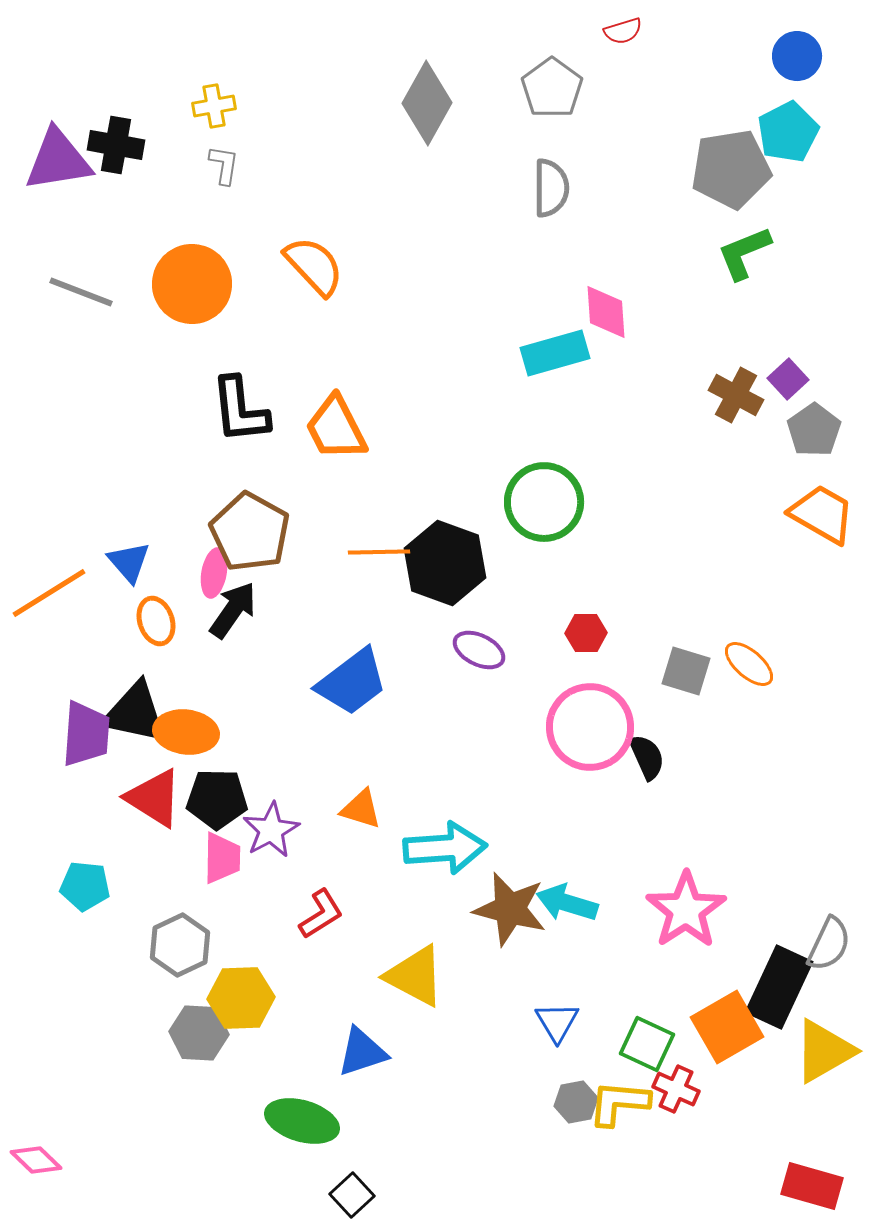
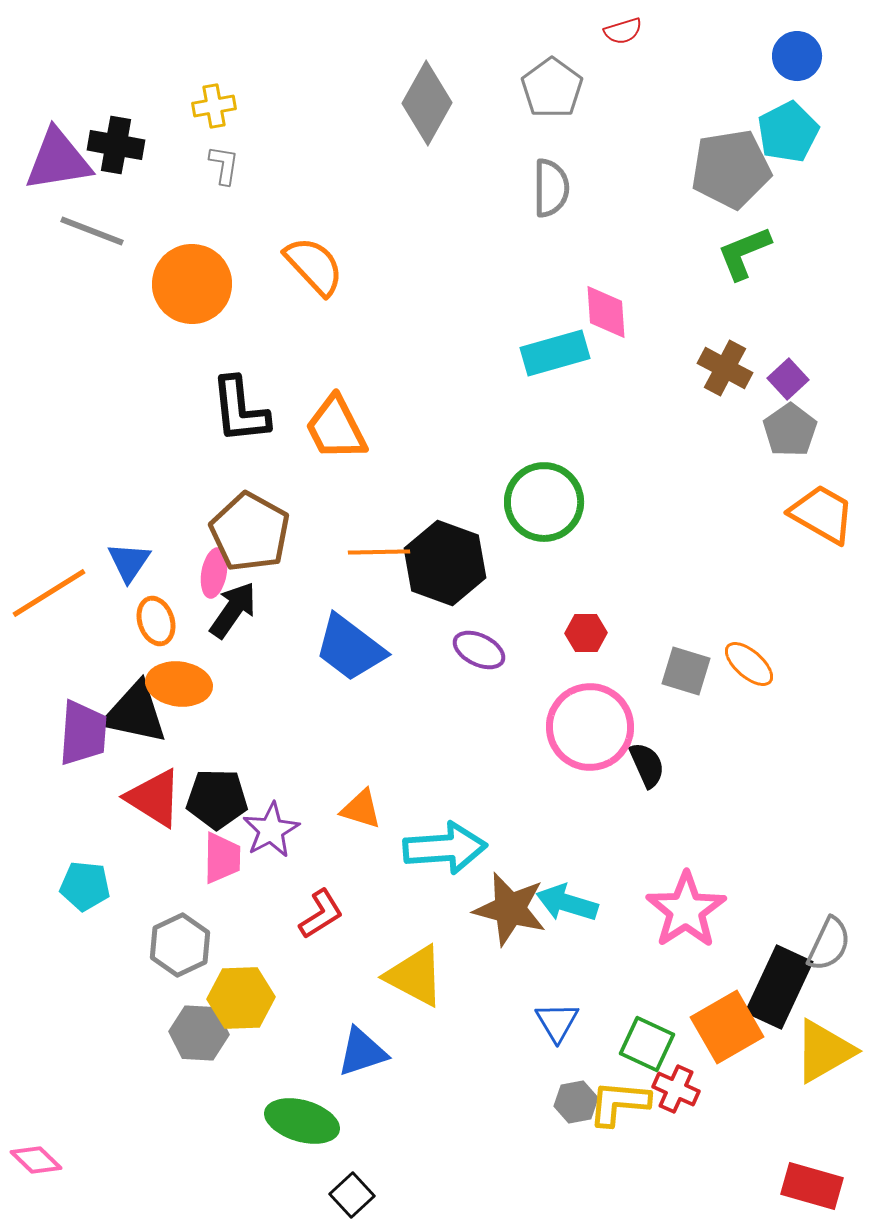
gray line at (81, 292): moved 11 px right, 61 px up
brown cross at (736, 395): moved 11 px left, 27 px up
gray pentagon at (814, 430): moved 24 px left
blue triangle at (129, 562): rotated 15 degrees clockwise
blue trapezoid at (352, 682): moved 2 px left, 34 px up; rotated 74 degrees clockwise
orange ellipse at (186, 732): moved 7 px left, 48 px up
purple trapezoid at (86, 734): moved 3 px left, 1 px up
black semicircle at (647, 757): moved 8 px down
